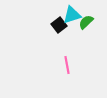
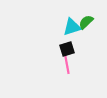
cyan triangle: moved 12 px down
black square: moved 8 px right, 24 px down; rotated 21 degrees clockwise
